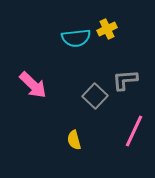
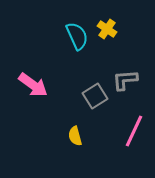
yellow cross: rotated 30 degrees counterclockwise
cyan semicircle: moved 1 px right, 2 px up; rotated 108 degrees counterclockwise
pink arrow: rotated 8 degrees counterclockwise
gray square: rotated 15 degrees clockwise
yellow semicircle: moved 1 px right, 4 px up
